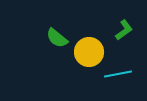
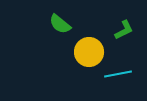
green L-shape: rotated 10 degrees clockwise
green semicircle: moved 3 px right, 14 px up
